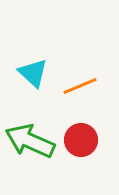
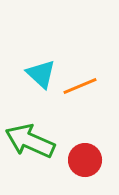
cyan triangle: moved 8 px right, 1 px down
red circle: moved 4 px right, 20 px down
